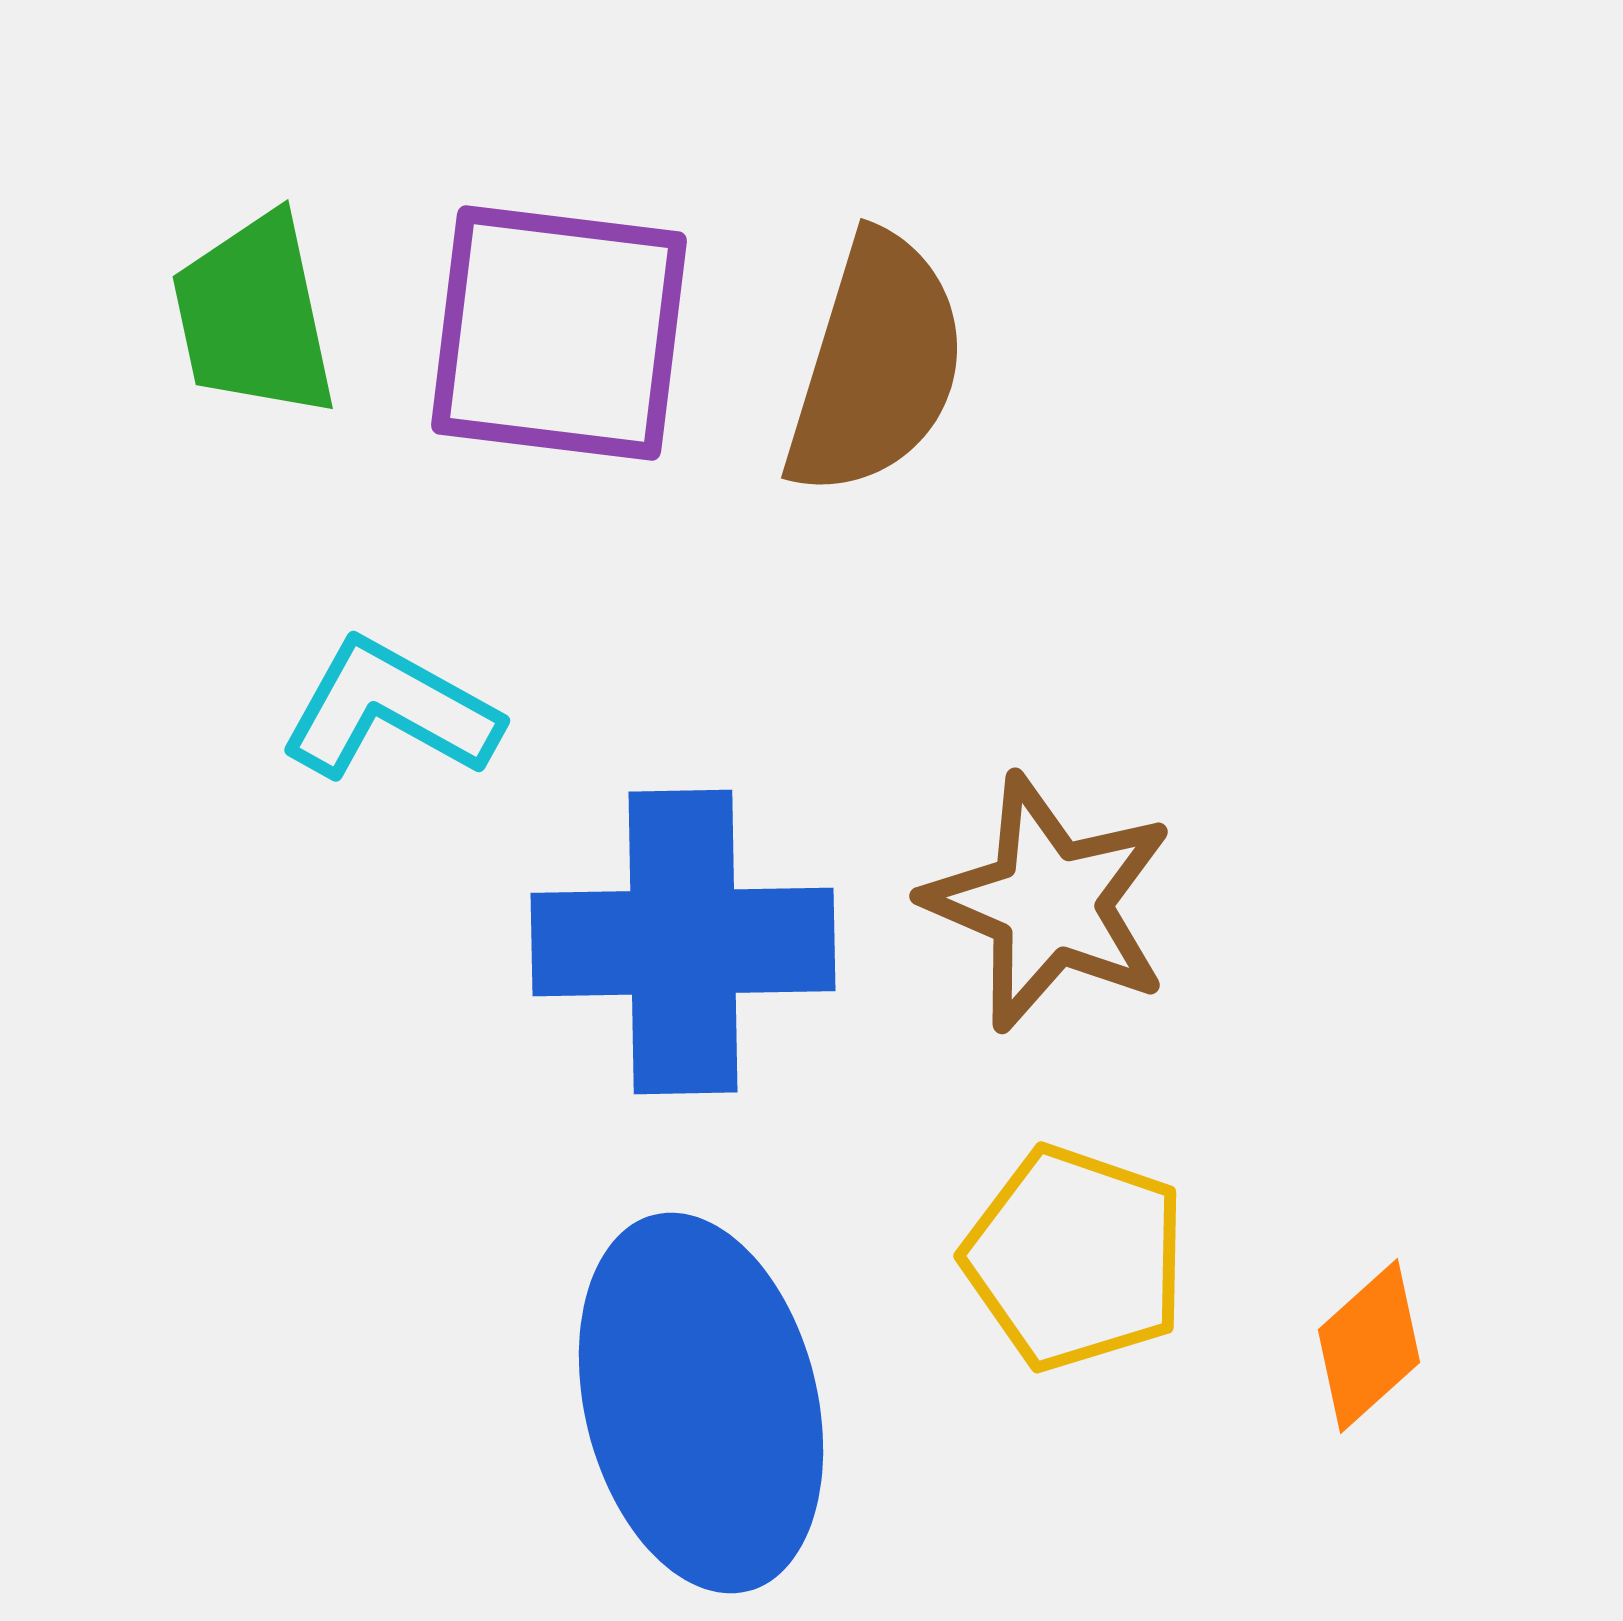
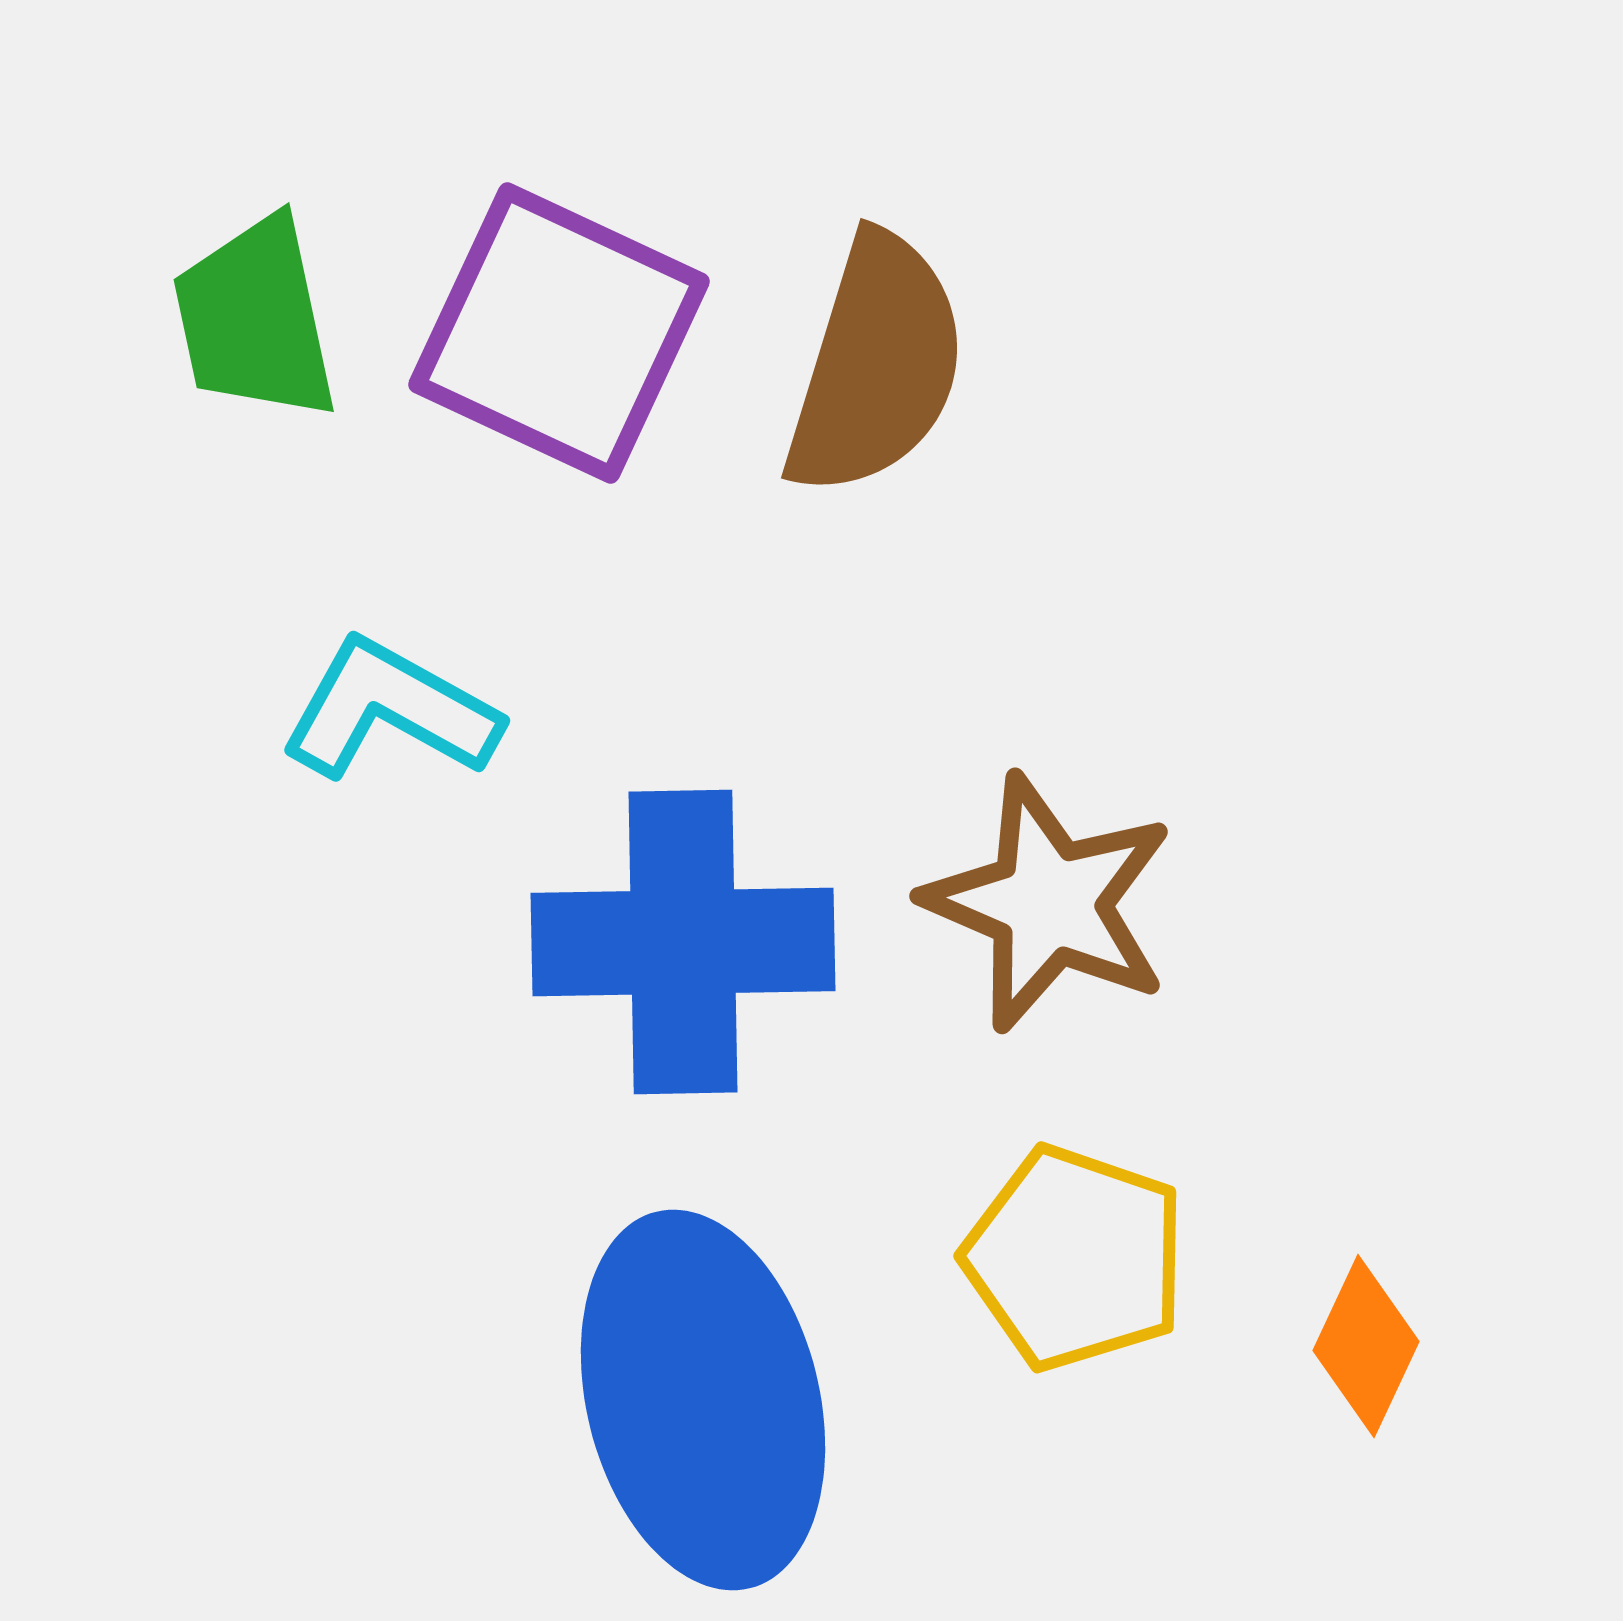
green trapezoid: moved 1 px right, 3 px down
purple square: rotated 18 degrees clockwise
orange diamond: moved 3 px left; rotated 23 degrees counterclockwise
blue ellipse: moved 2 px right, 3 px up
